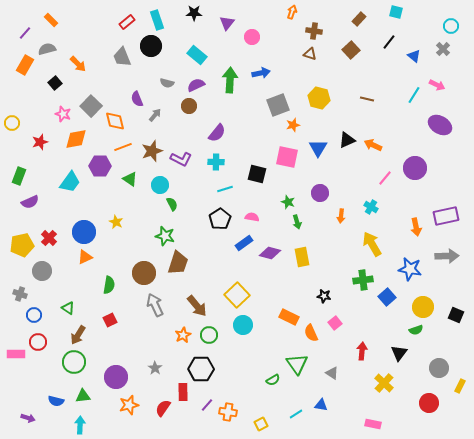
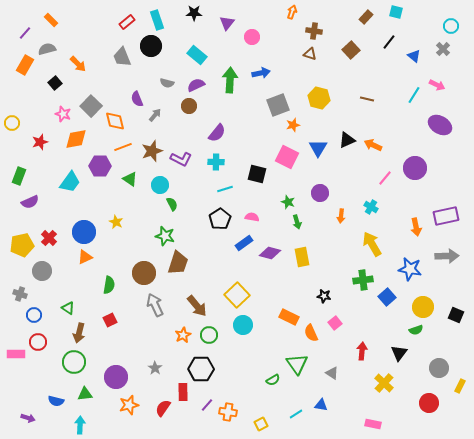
brown rectangle at (359, 19): moved 7 px right, 2 px up
pink square at (287, 157): rotated 15 degrees clockwise
brown arrow at (78, 335): moved 1 px right, 2 px up; rotated 18 degrees counterclockwise
green triangle at (83, 396): moved 2 px right, 2 px up
